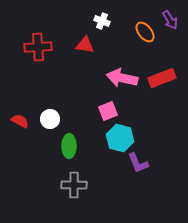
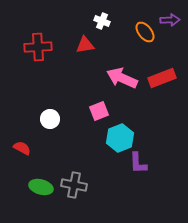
purple arrow: rotated 60 degrees counterclockwise
red triangle: rotated 18 degrees counterclockwise
pink arrow: rotated 12 degrees clockwise
pink square: moved 9 px left
red semicircle: moved 2 px right, 27 px down
cyan hexagon: rotated 24 degrees clockwise
green ellipse: moved 28 px left, 41 px down; rotated 75 degrees counterclockwise
purple L-shape: rotated 20 degrees clockwise
gray cross: rotated 10 degrees clockwise
